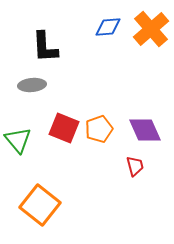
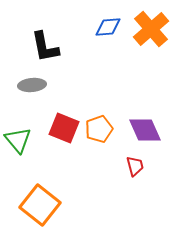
black L-shape: rotated 8 degrees counterclockwise
